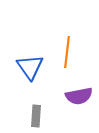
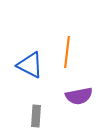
blue triangle: moved 2 px up; rotated 28 degrees counterclockwise
